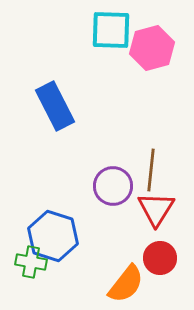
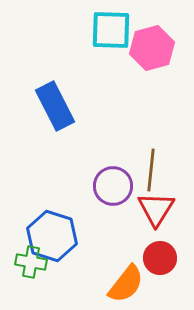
blue hexagon: moved 1 px left
